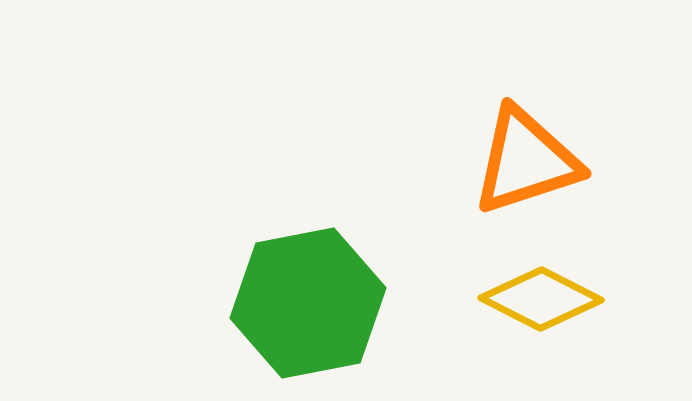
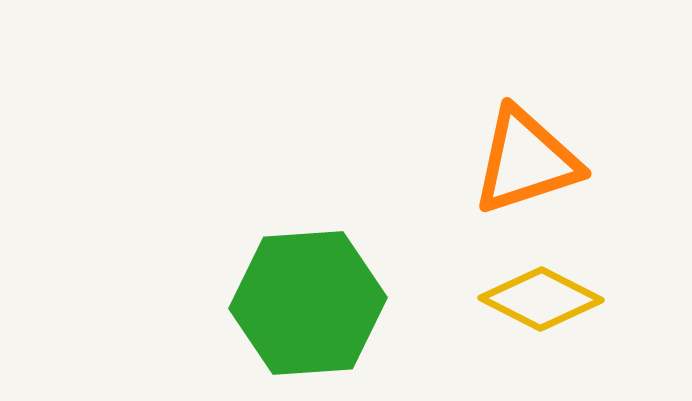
green hexagon: rotated 7 degrees clockwise
